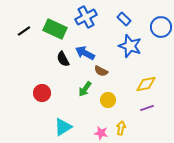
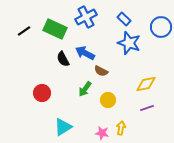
blue star: moved 1 px left, 3 px up
pink star: moved 1 px right
